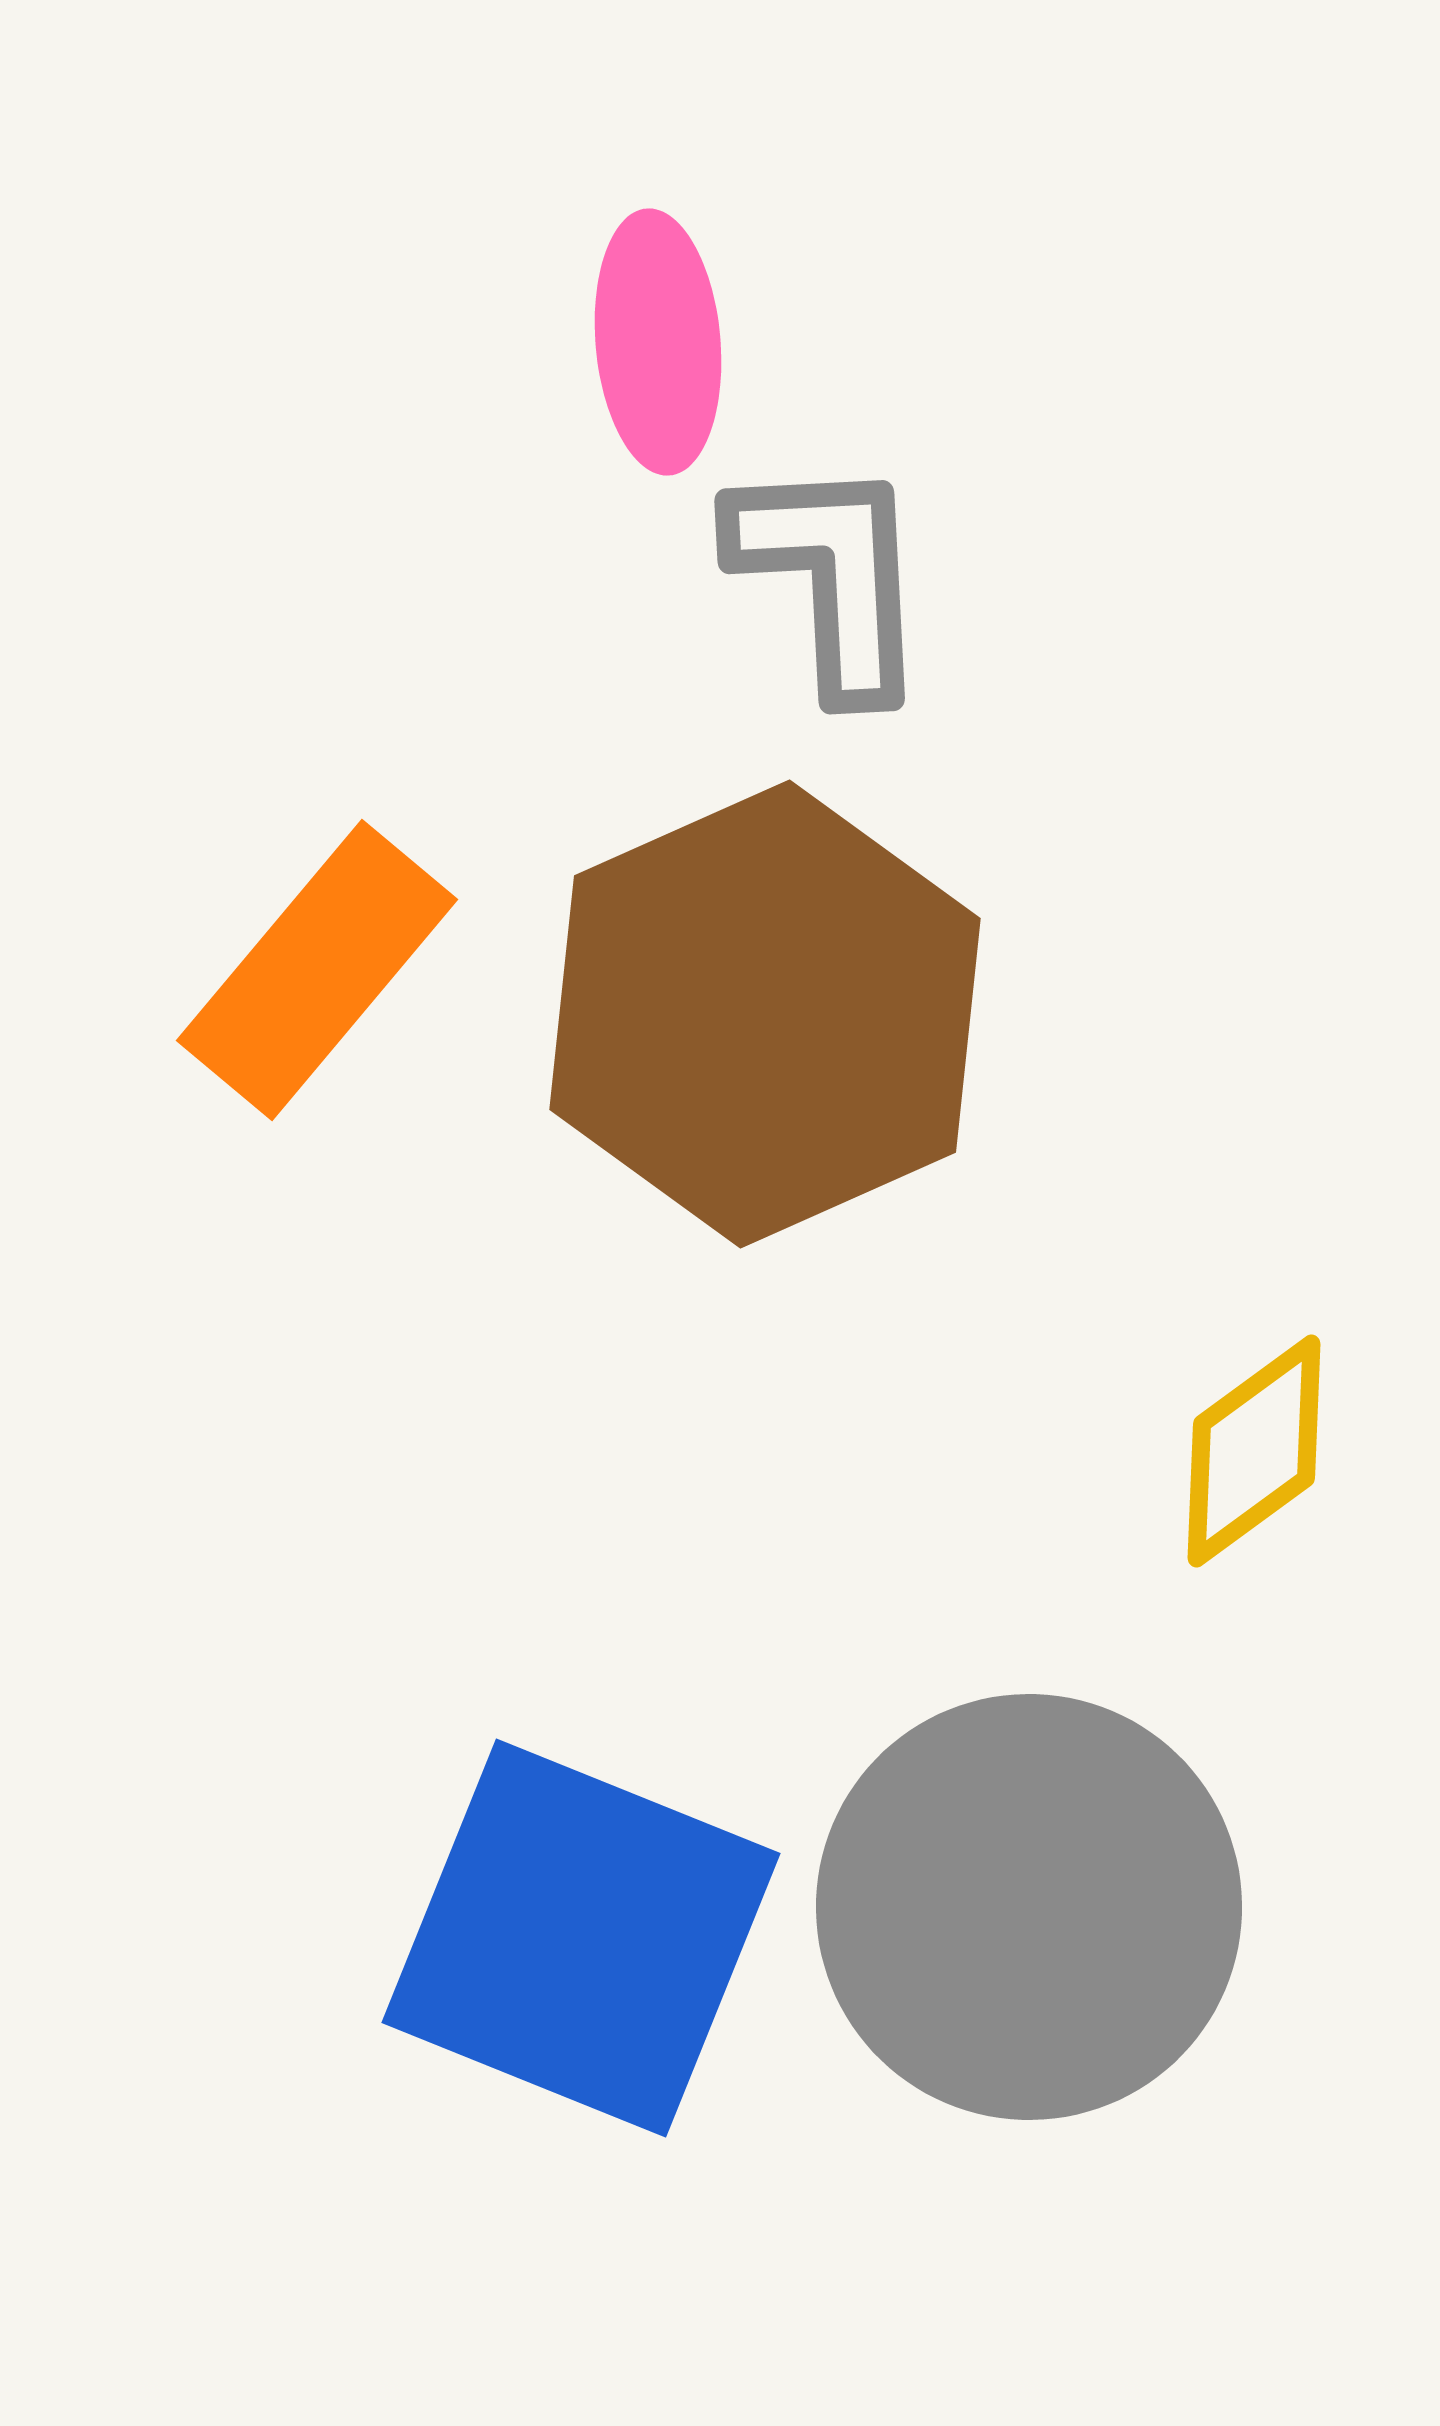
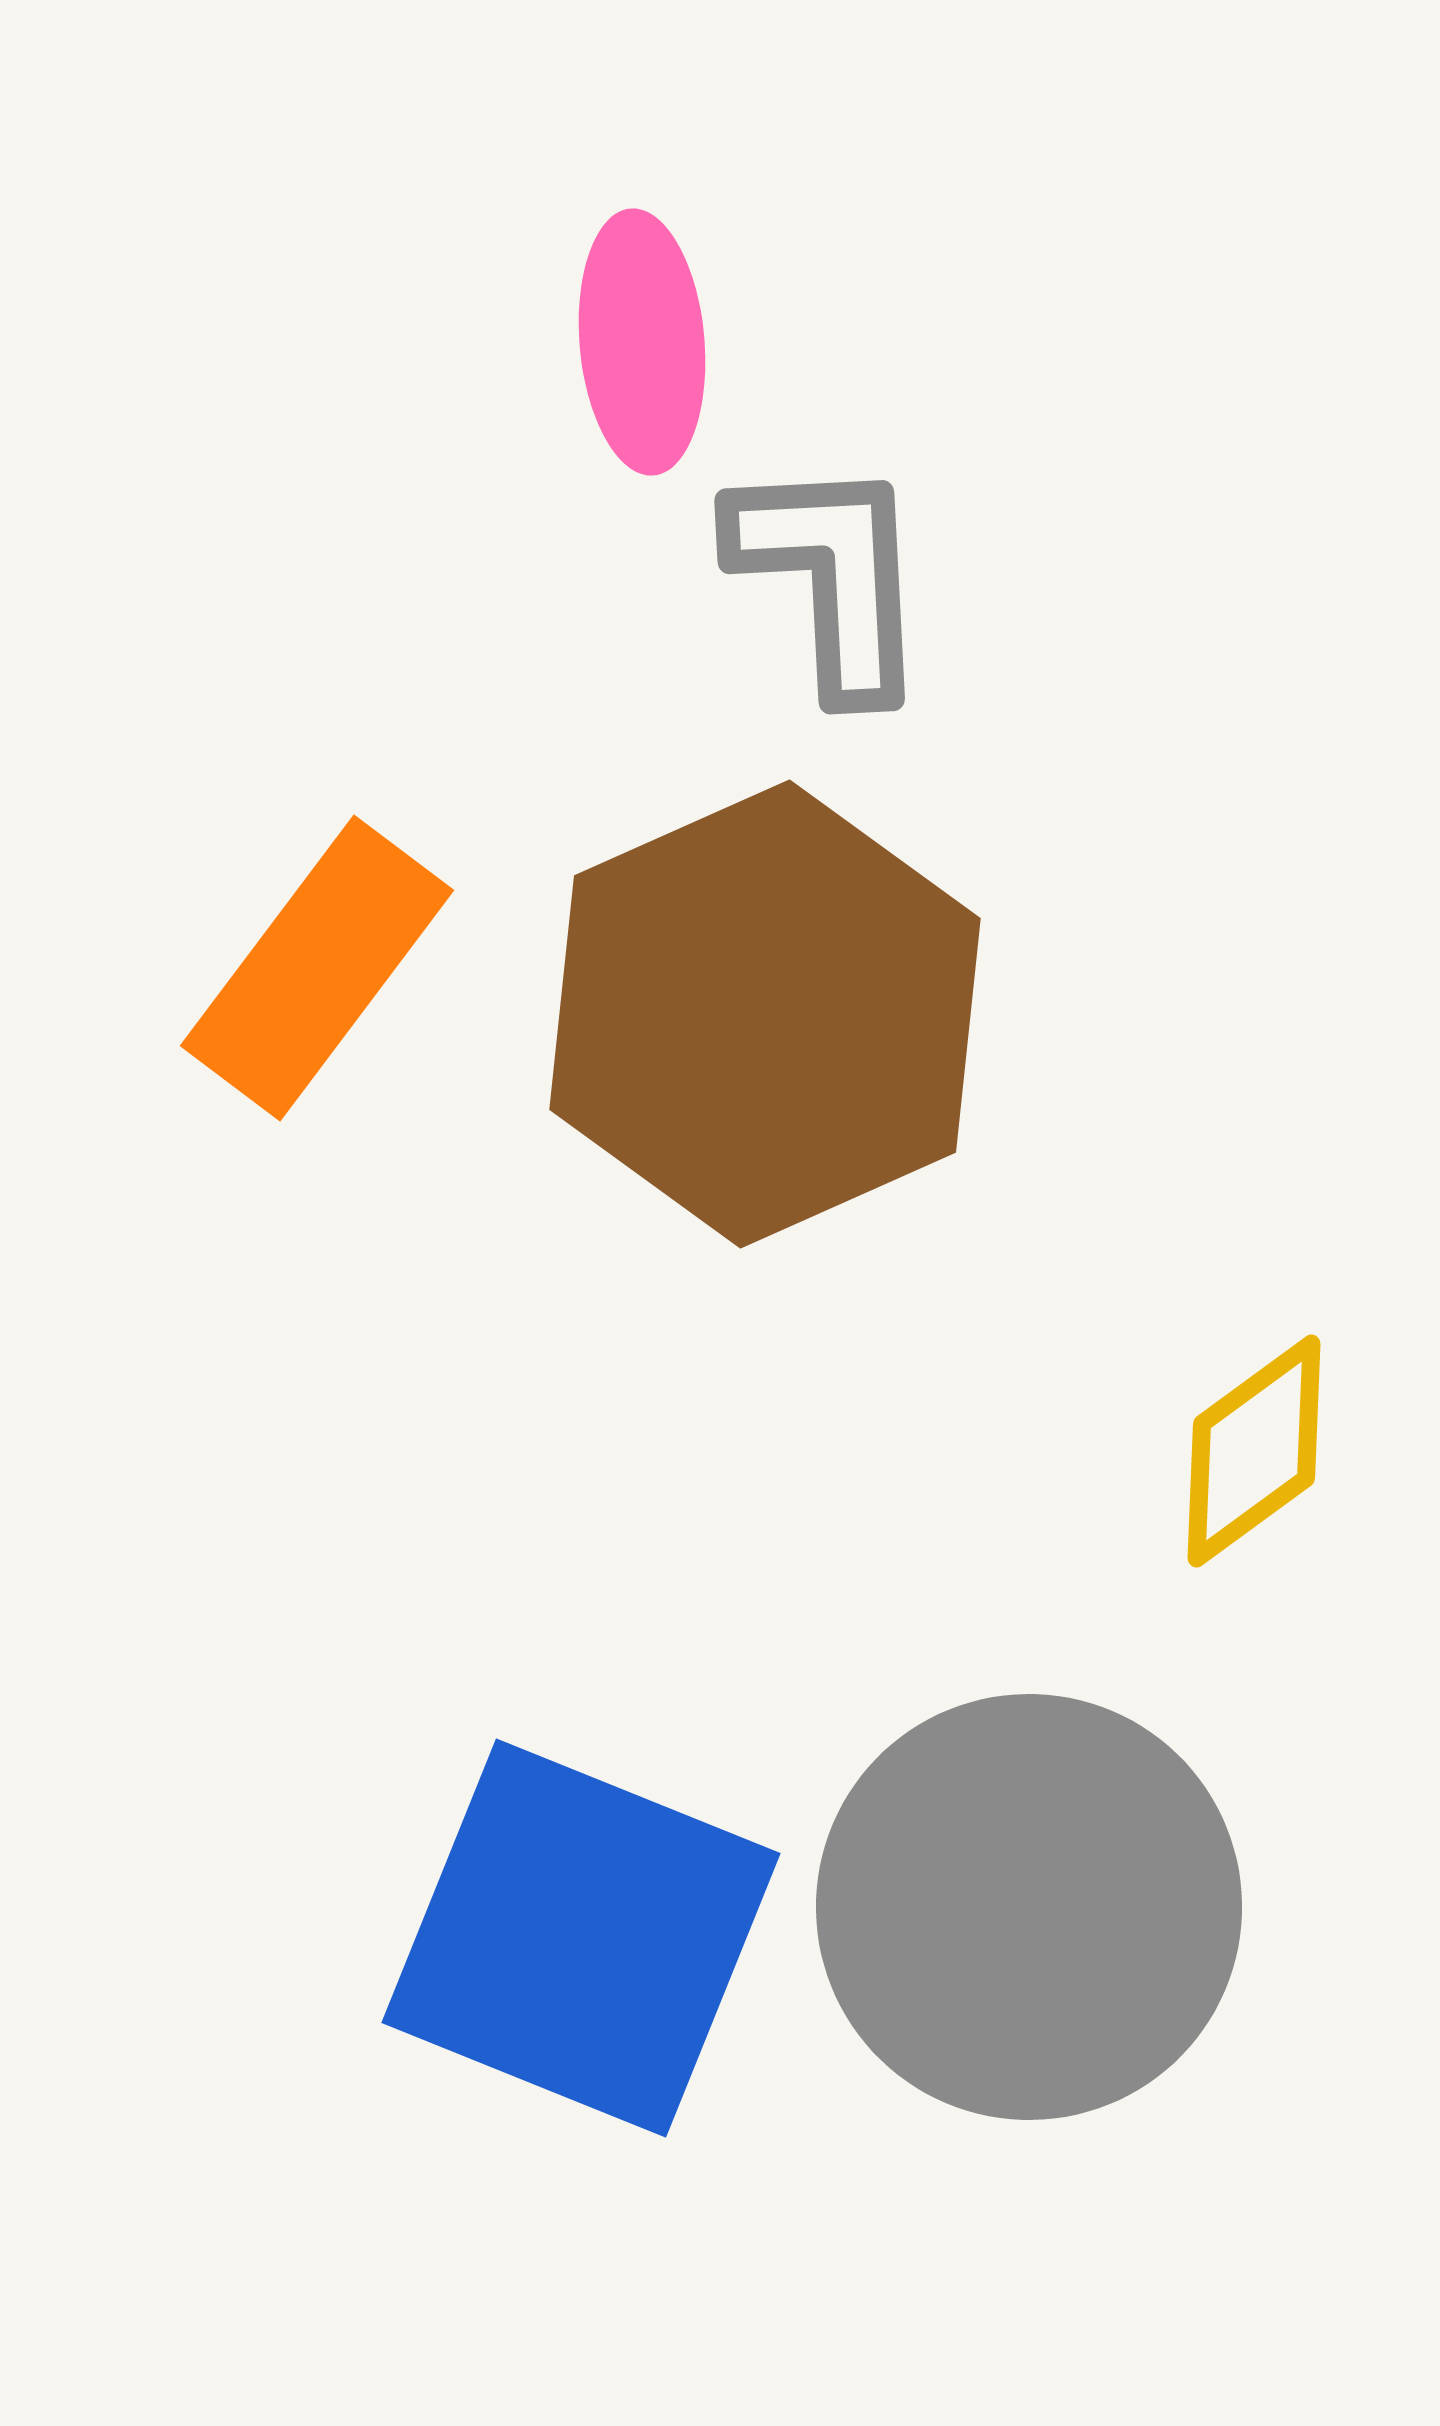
pink ellipse: moved 16 px left
orange rectangle: moved 2 px up; rotated 3 degrees counterclockwise
